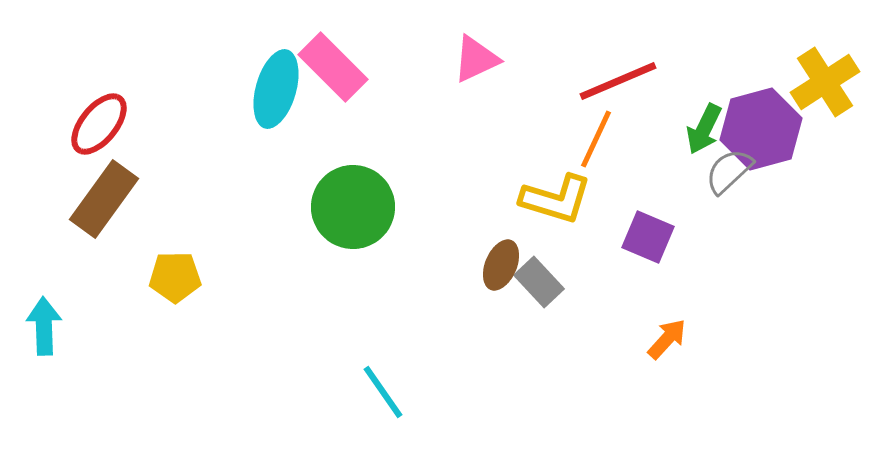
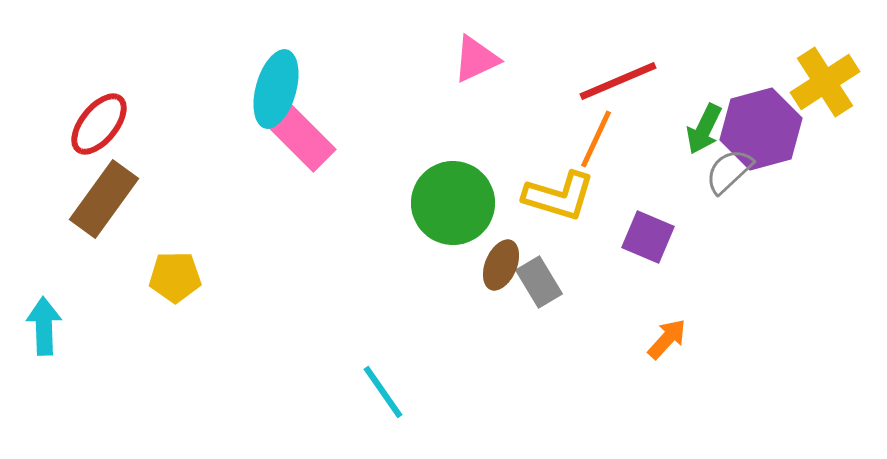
pink rectangle: moved 32 px left, 70 px down
yellow L-shape: moved 3 px right, 3 px up
green circle: moved 100 px right, 4 px up
gray rectangle: rotated 12 degrees clockwise
